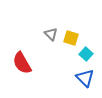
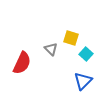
gray triangle: moved 15 px down
red semicircle: rotated 125 degrees counterclockwise
blue triangle: moved 2 px left, 3 px down; rotated 30 degrees clockwise
